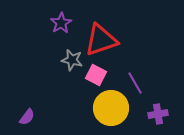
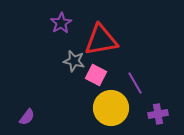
red triangle: rotated 9 degrees clockwise
gray star: moved 2 px right, 1 px down
